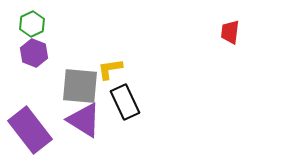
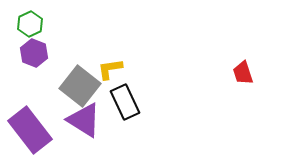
green hexagon: moved 2 px left
red trapezoid: moved 13 px right, 41 px down; rotated 25 degrees counterclockwise
gray square: rotated 33 degrees clockwise
